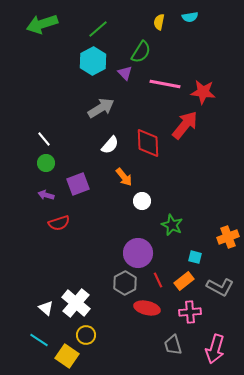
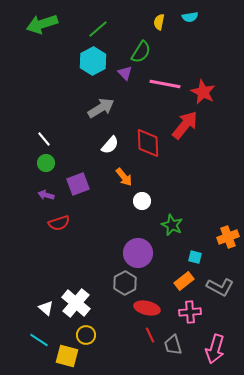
red star: rotated 20 degrees clockwise
red line: moved 8 px left, 55 px down
yellow square: rotated 20 degrees counterclockwise
